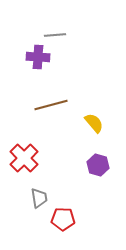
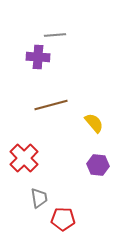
purple hexagon: rotated 10 degrees counterclockwise
